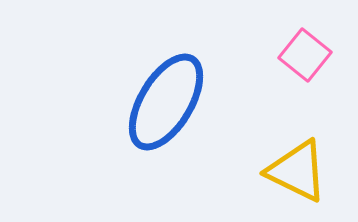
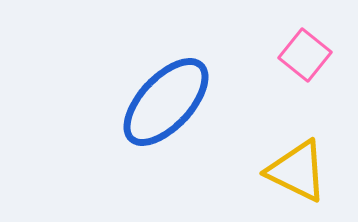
blue ellipse: rotated 12 degrees clockwise
